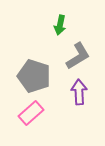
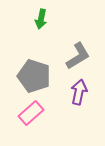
green arrow: moved 19 px left, 6 px up
purple arrow: rotated 15 degrees clockwise
